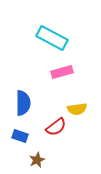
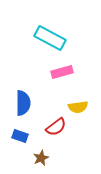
cyan rectangle: moved 2 px left
yellow semicircle: moved 1 px right, 2 px up
brown star: moved 4 px right, 2 px up
